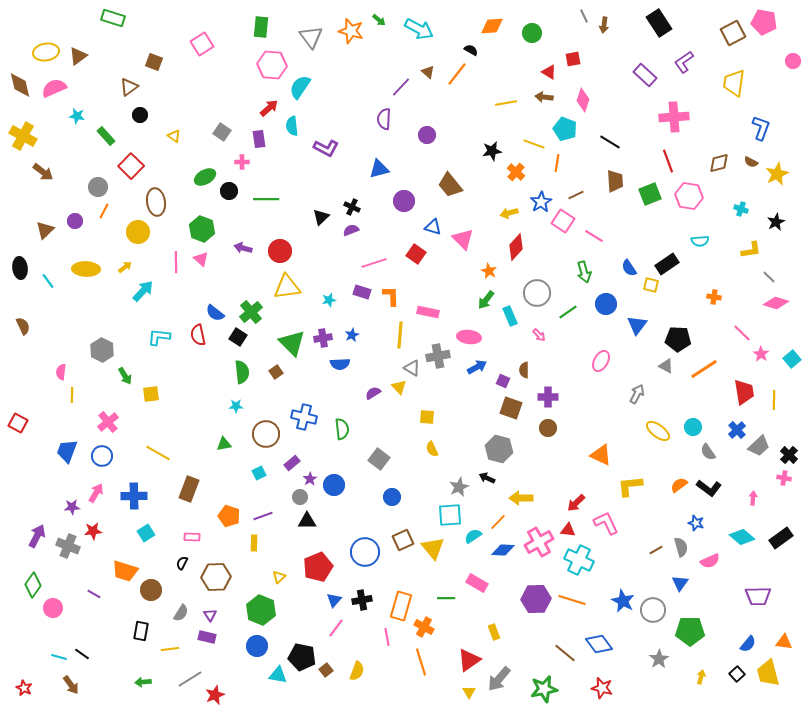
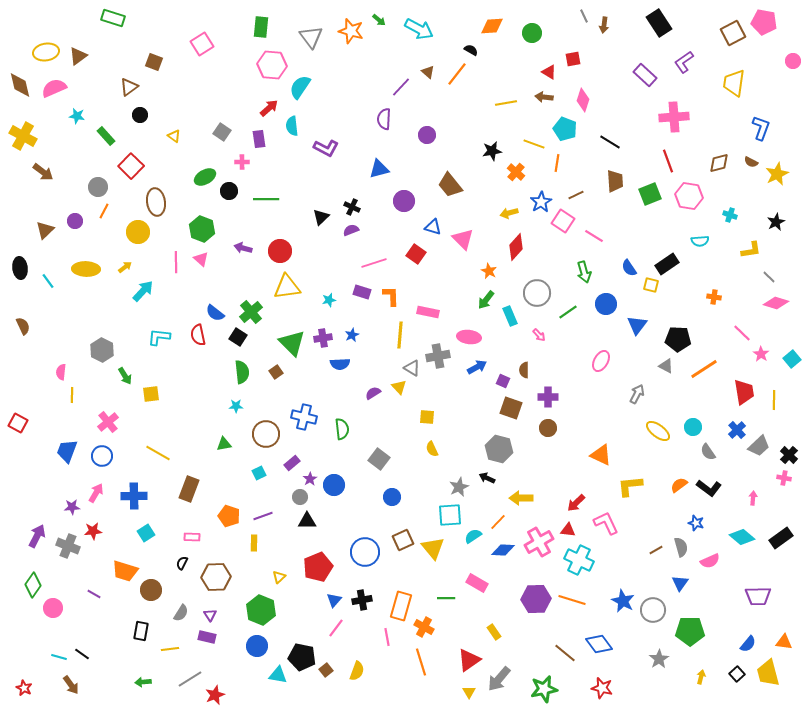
cyan cross at (741, 209): moved 11 px left, 6 px down
yellow rectangle at (494, 632): rotated 14 degrees counterclockwise
